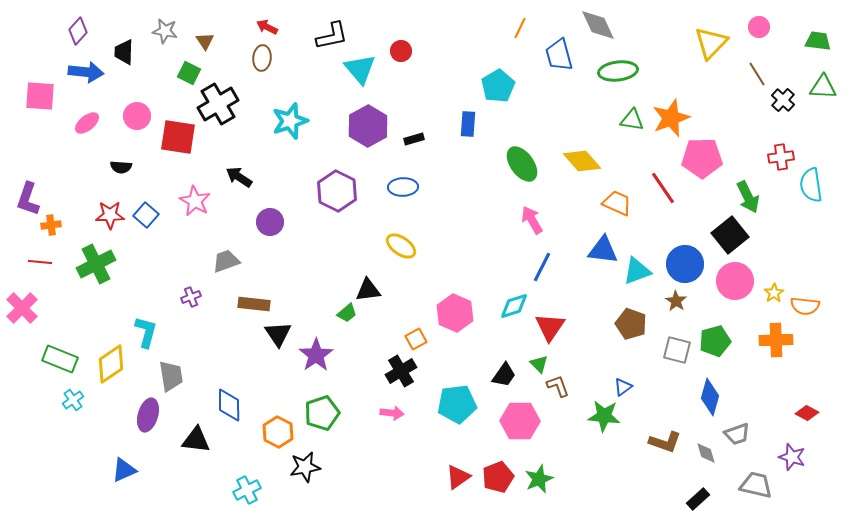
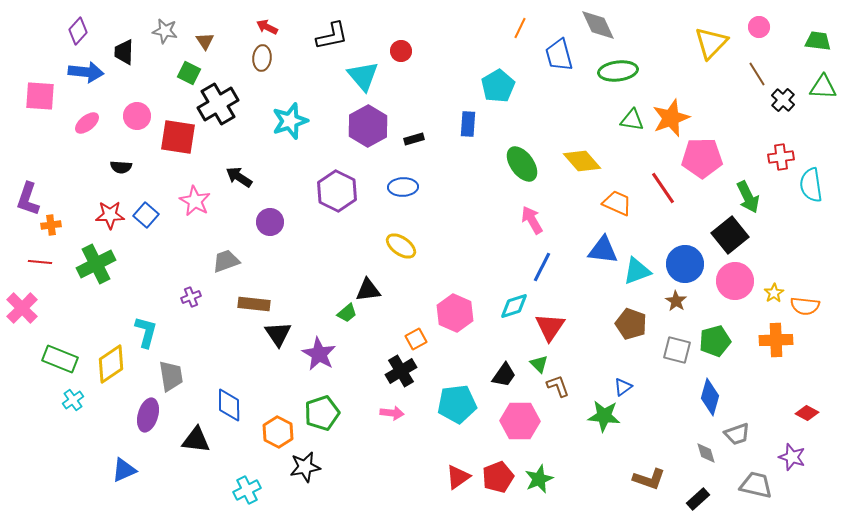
cyan triangle at (360, 69): moved 3 px right, 7 px down
purple star at (316, 355): moved 3 px right, 1 px up; rotated 8 degrees counterclockwise
brown L-shape at (665, 442): moved 16 px left, 37 px down
